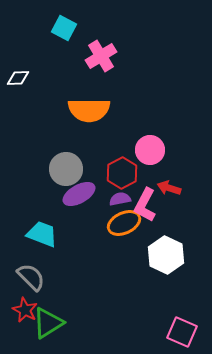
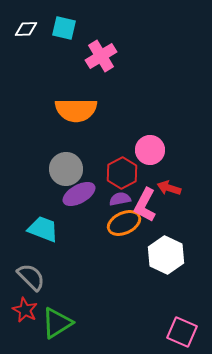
cyan square: rotated 15 degrees counterclockwise
white diamond: moved 8 px right, 49 px up
orange semicircle: moved 13 px left
cyan trapezoid: moved 1 px right, 5 px up
green triangle: moved 9 px right
